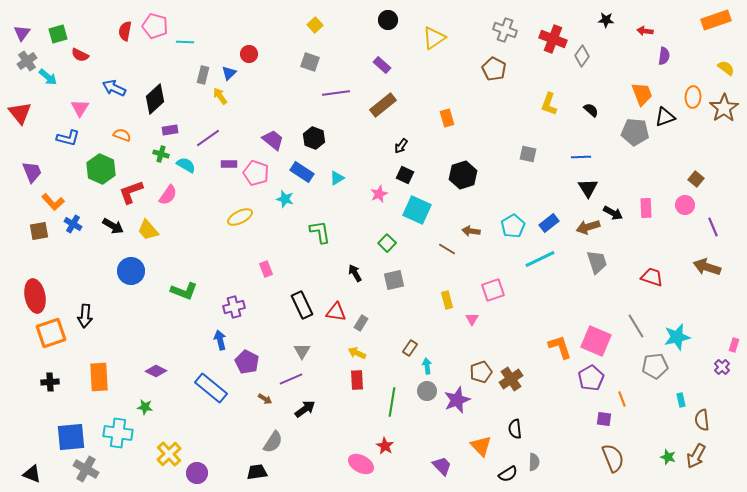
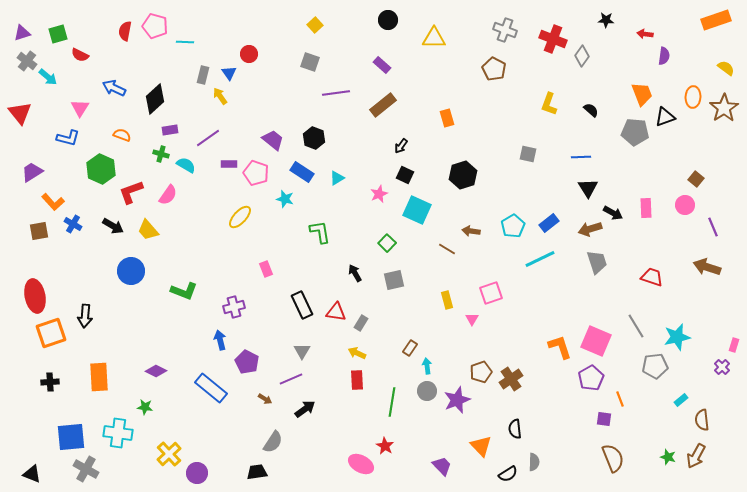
red arrow at (645, 31): moved 3 px down
purple triangle at (22, 33): rotated 36 degrees clockwise
yellow triangle at (434, 38): rotated 35 degrees clockwise
gray cross at (27, 61): rotated 18 degrees counterclockwise
blue triangle at (229, 73): rotated 21 degrees counterclockwise
purple trapezoid at (32, 172): rotated 100 degrees counterclockwise
yellow ellipse at (240, 217): rotated 20 degrees counterclockwise
brown arrow at (588, 227): moved 2 px right, 2 px down
pink square at (493, 290): moved 2 px left, 3 px down
orange line at (622, 399): moved 2 px left
cyan rectangle at (681, 400): rotated 64 degrees clockwise
